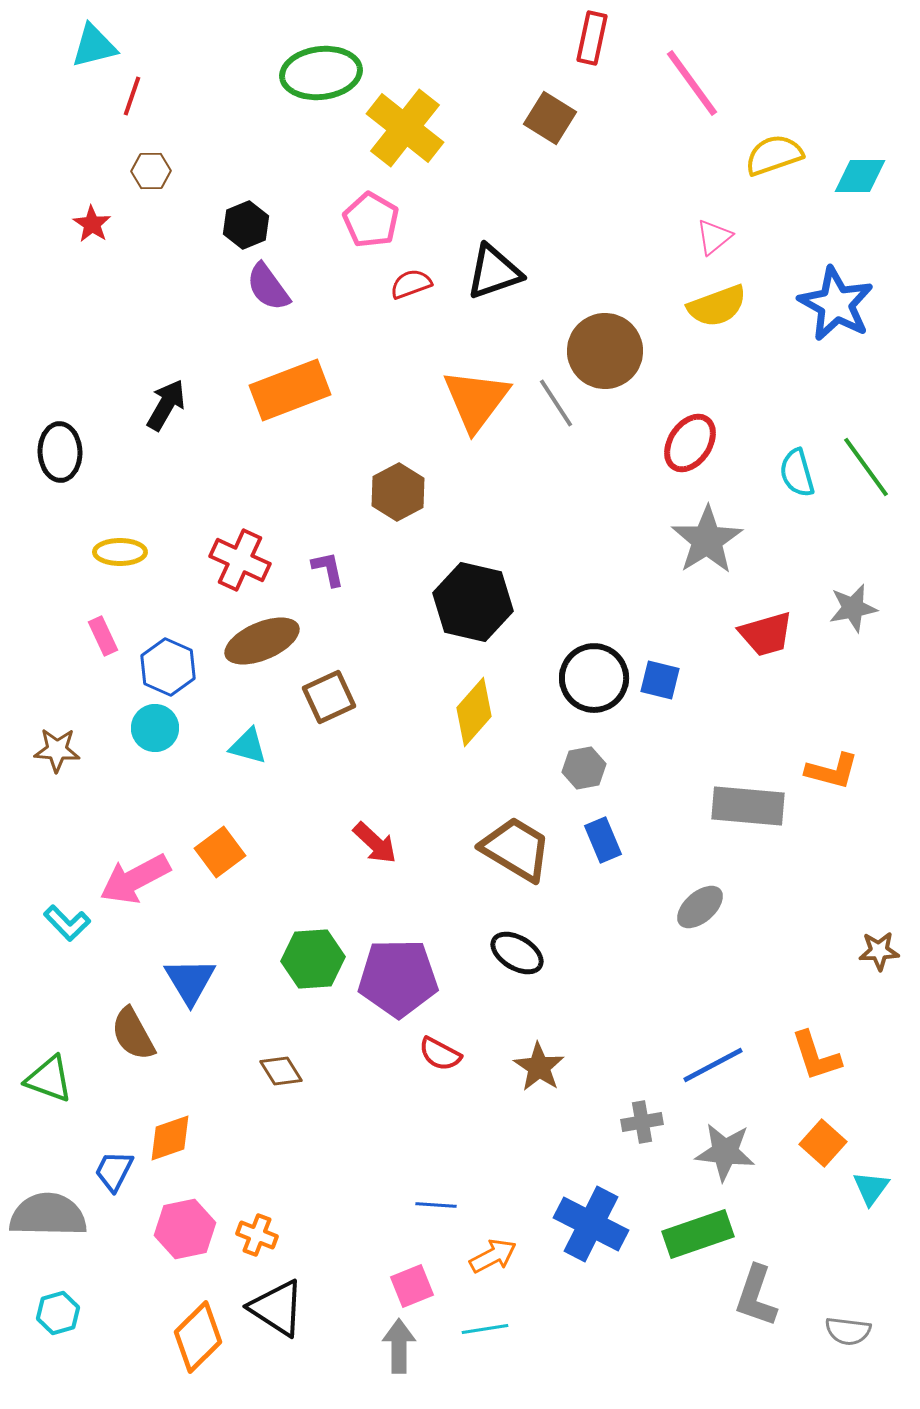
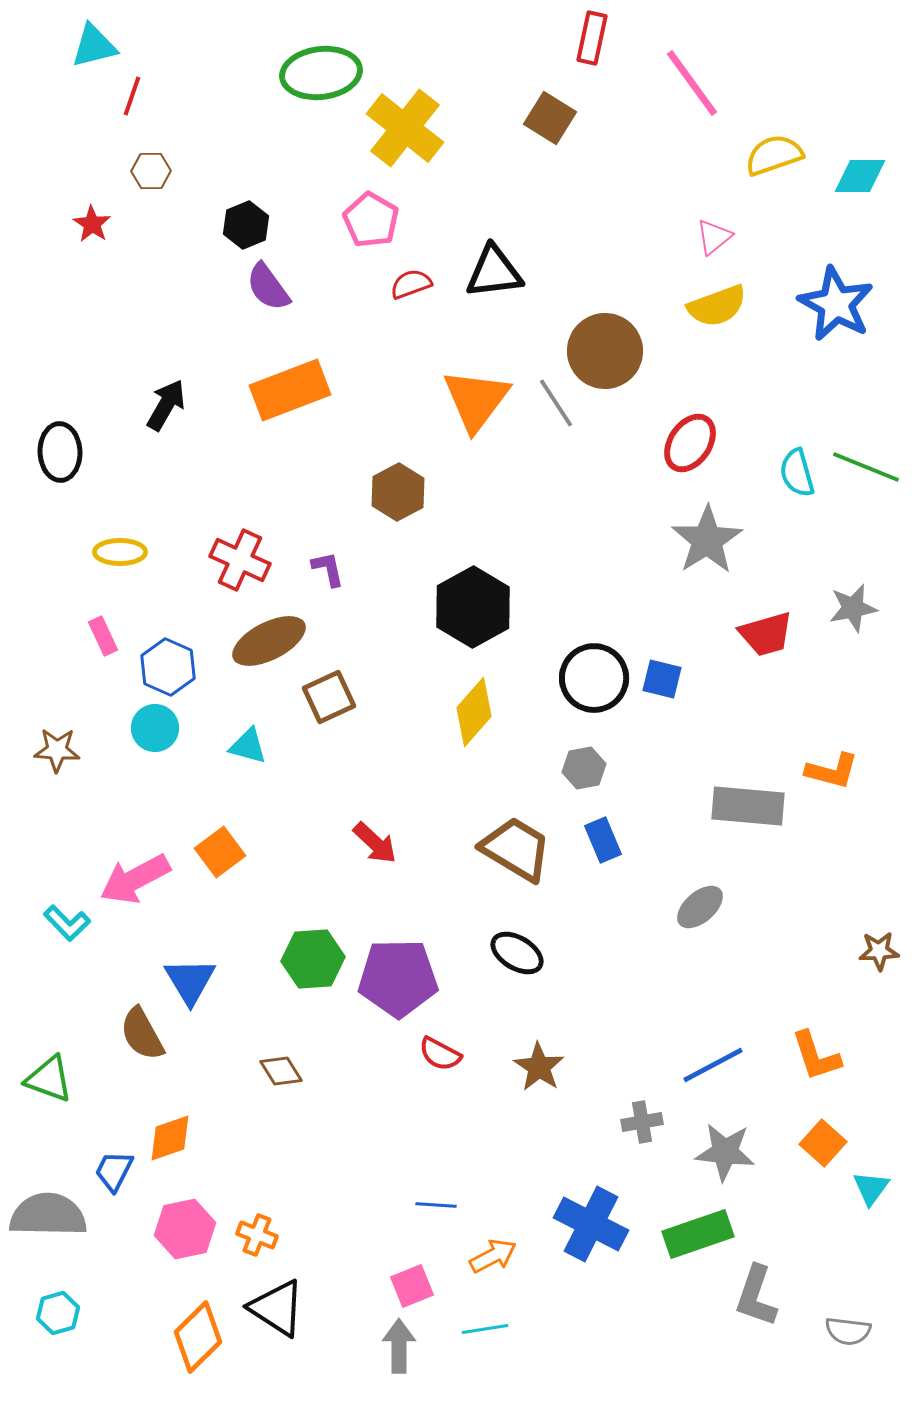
black triangle at (494, 272): rotated 12 degrees clockwise
green line at (866, 467): rotated 32 degrees counterclockwise
black hexagon at (473, 602): moved 5 px down; rotated 18 degrees clockwise
brown ellipse at (262, 641): moved 7 px right; rotated 4 degrees counterclockwise
blue square at (660, 680): moved 2 px right, 1 px up
brown semicircle at (133, 1034): moved 9 px right
